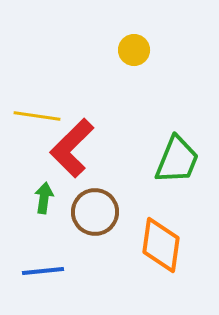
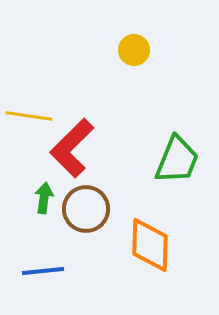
yellow line: moved 8 px left
brown circle: moved 9 px left, 3 px up
orange diamond: moved 11 px left; rotated 6 degrees counterclockwise
